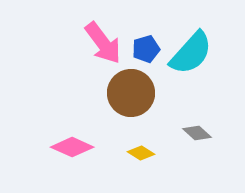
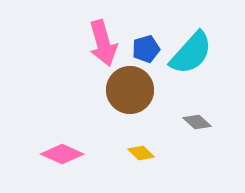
pink arrow: rotated 21 degrees clockwise
brown circle: moved 1 px left, 3 px up
gray diamond: moved 11 px up
pink diamond: moved 10 px left, 7 px down
yellow diamond: rotated 12 degrees clockwise
